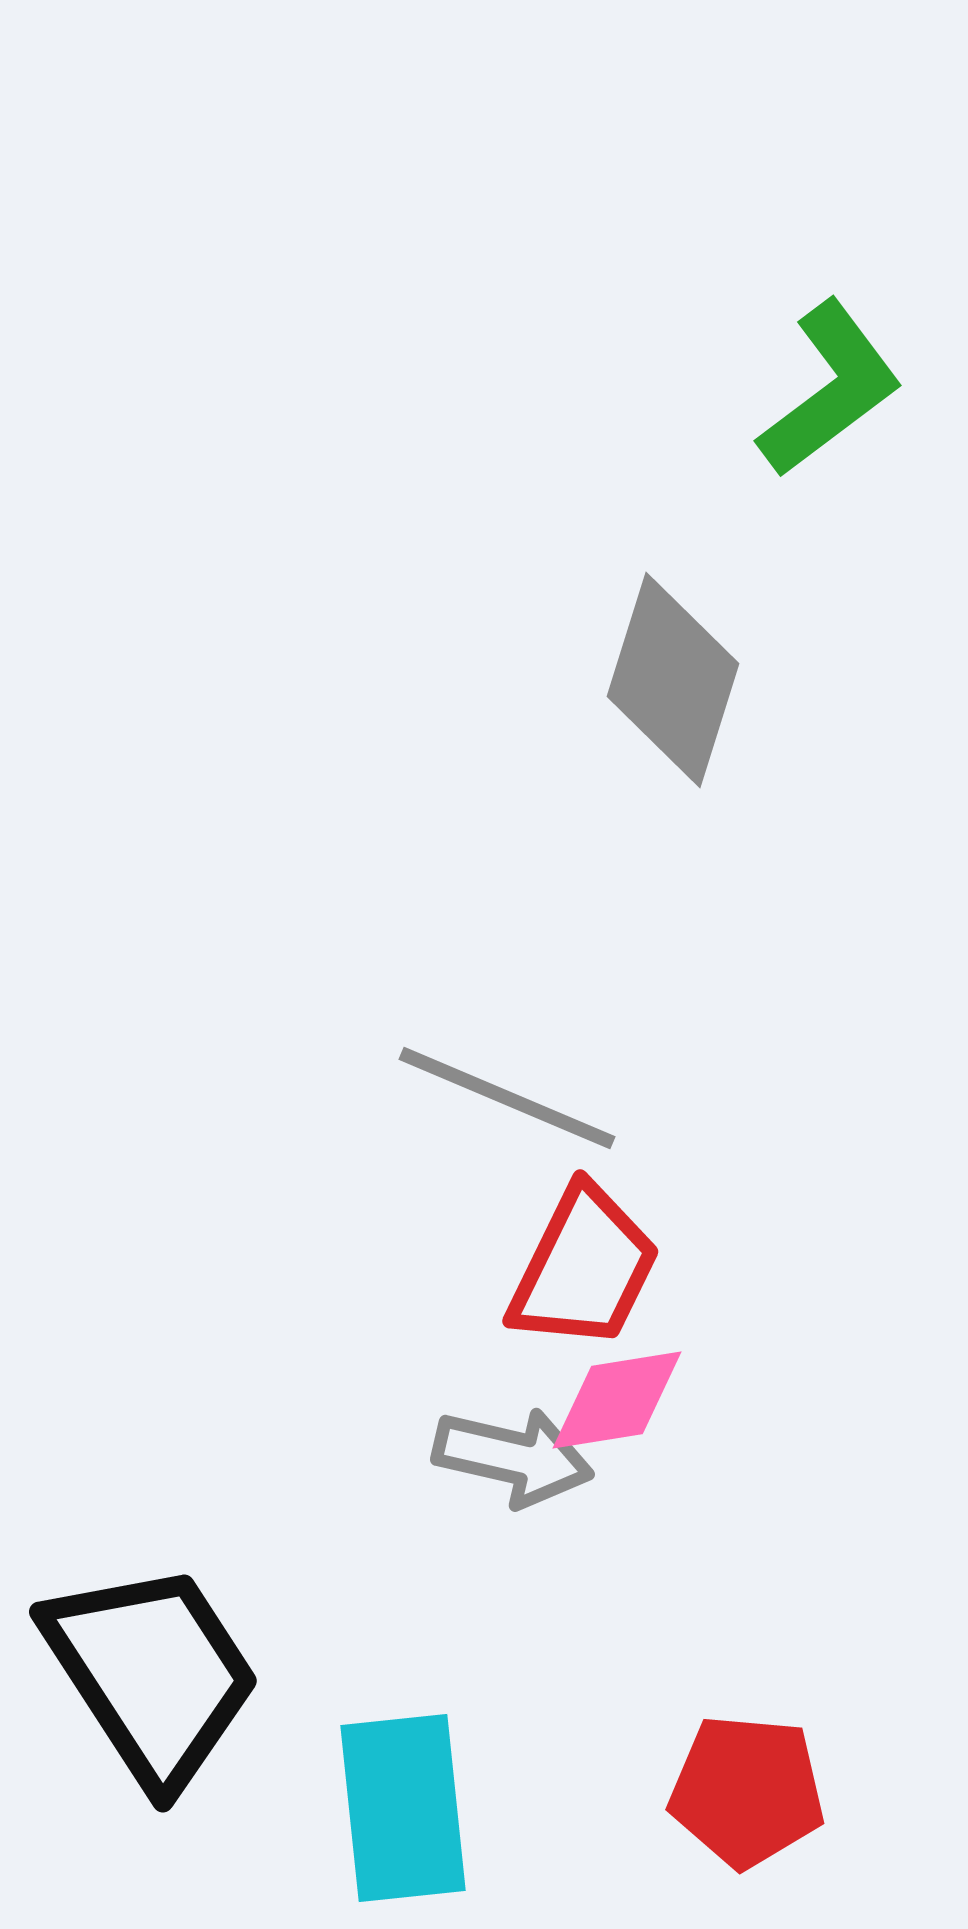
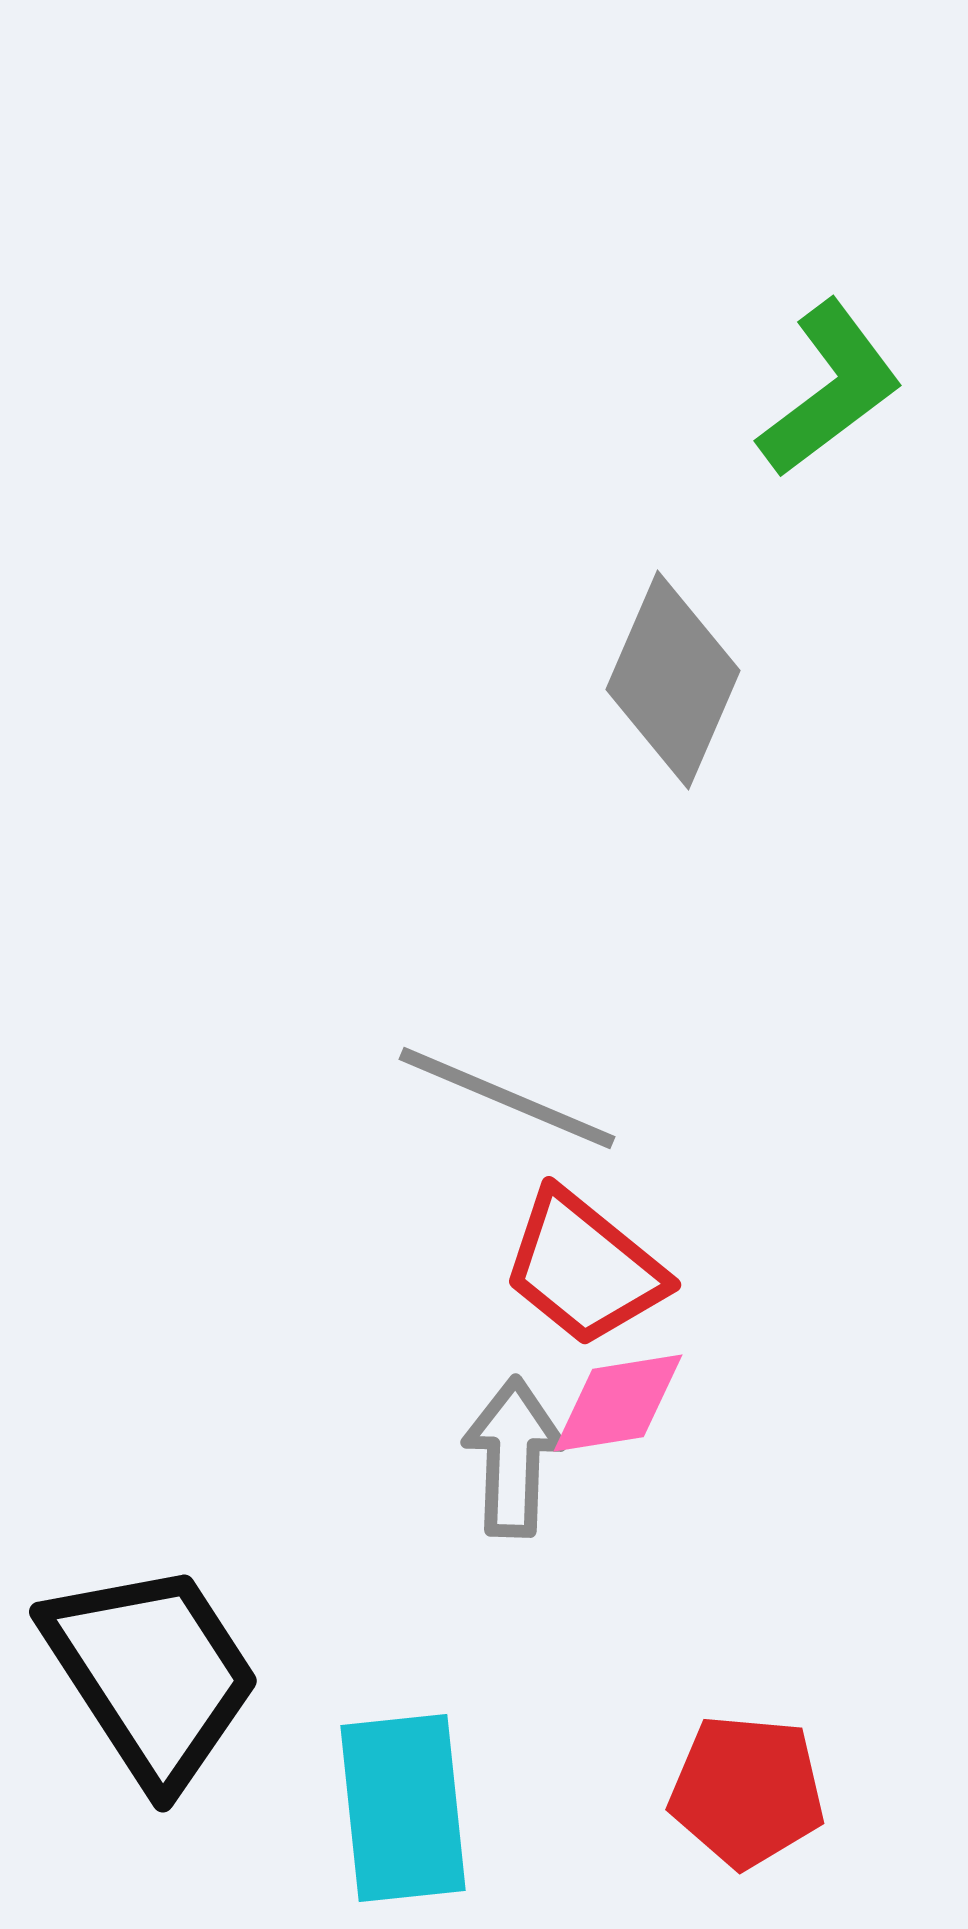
gray diamond: rotated 6 degrees clockwise
red trapezoid: rotated 103 degrees clockwise
pink diamond: moved 1 px right, 3 px down
gray arrow: rotated 101 degrees counterclockwise
